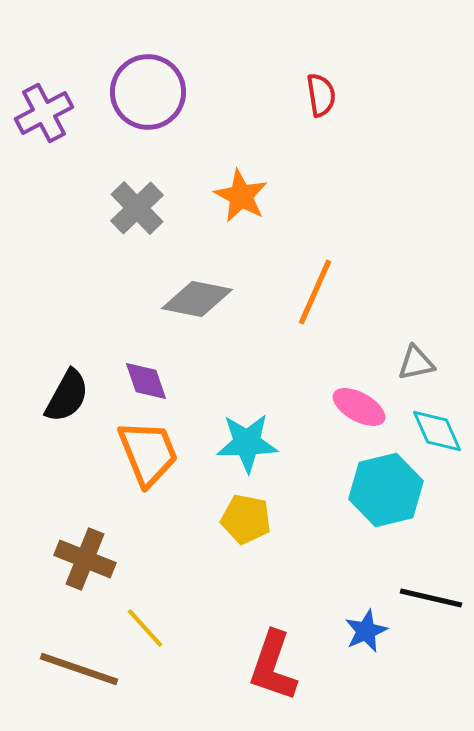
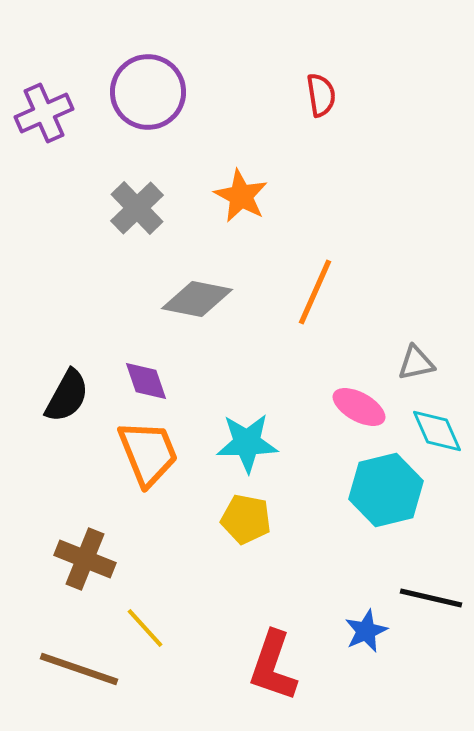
purple cross: rotated 4 degrees clockwise
